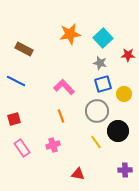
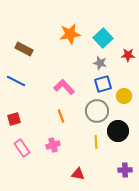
yellow circle: moved 2 px down
yellow line: rotated 32 degrees clockwise
